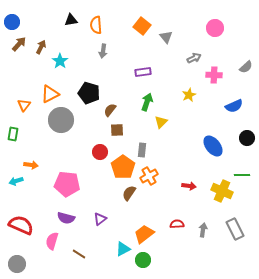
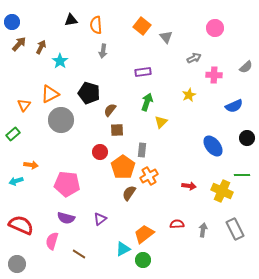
green rectangle at (13, 134): rotated 40 degrees clockwise
